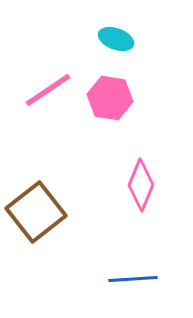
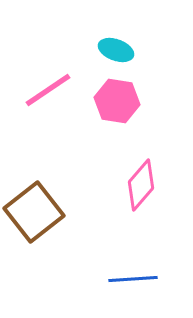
cyan ellipse: moved 11 px down
pink hexagon: moved 7 px right, 3 px down
pink diamond: rotated 18 degrees clockwise
brown square: moved 2 px left
